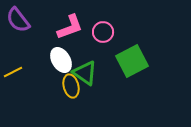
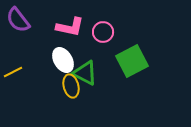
pink L-shape: rotated 32 degrees clockwise
white ellipse: moved 2 px right
green triangle: rotated 8 degrees counterclockwise
